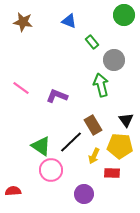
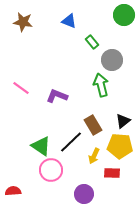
gray circle: moved 2 px left
black triangle: moved 3 px left, 1 px down; rotated 28 degrees clockwise
